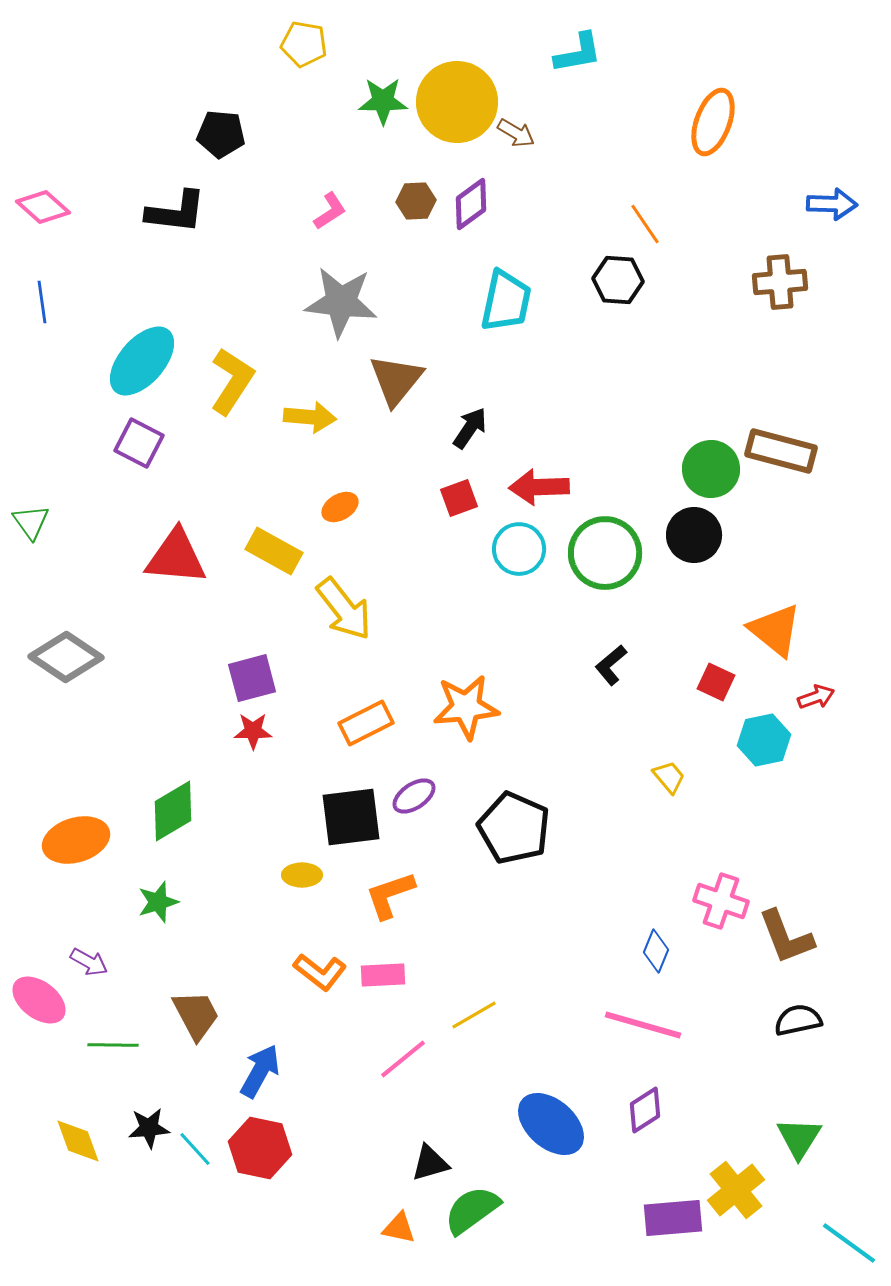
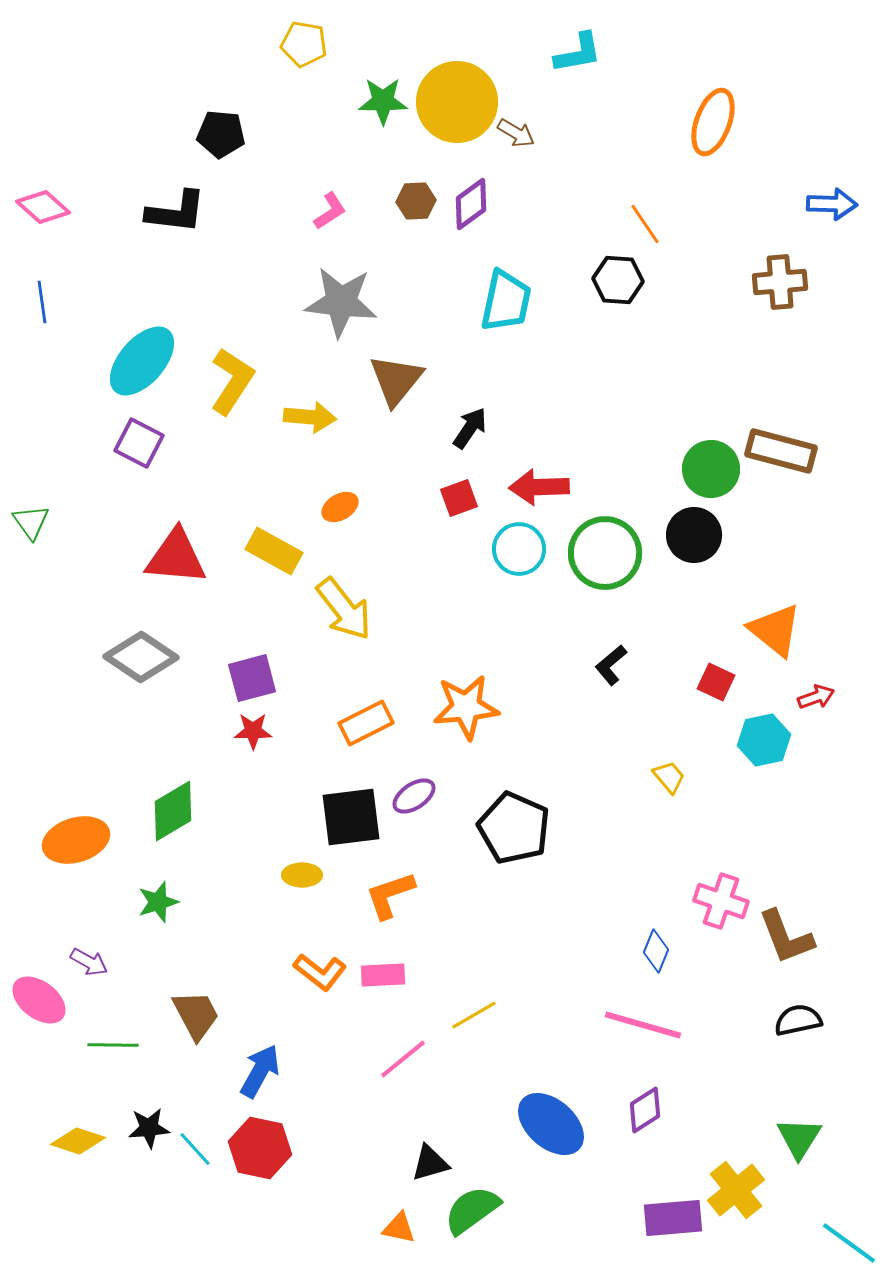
gray diamond at (66, 657): moved 75 px right
yellow diamond at (78, 1141): rotated 52 degrees counterclockwise
